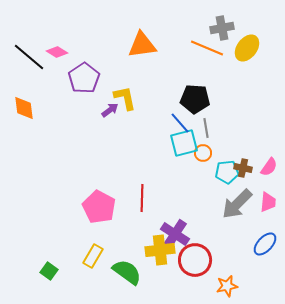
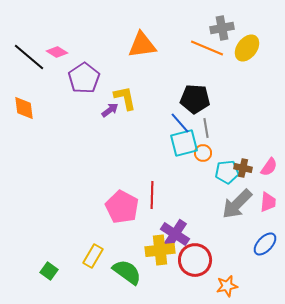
red line: moved 10 px right, 3 px up
pink pentagon: moved 23 px right
